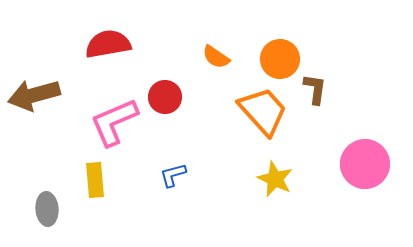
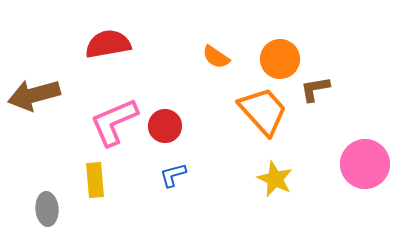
brown L-shape: rotated 108 degrees counterclockwise
red circle: moved 29 px down
